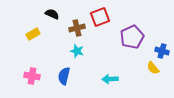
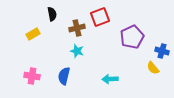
black semicircle: rotated 56 degrees clockwise
